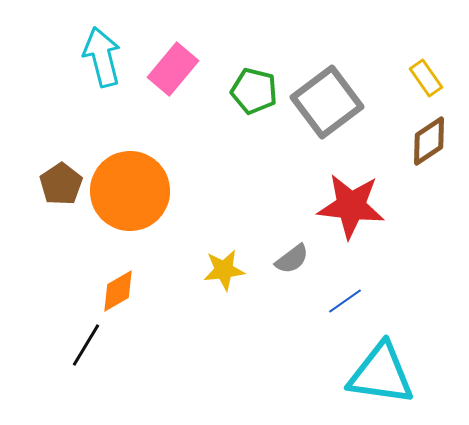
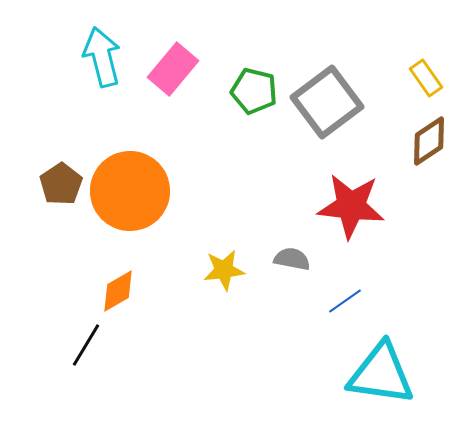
gray semicircle: rotated 132 degrees counterclockwise
